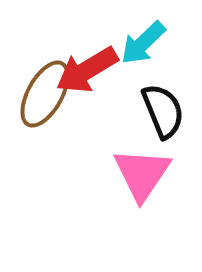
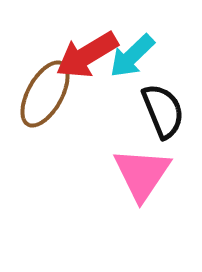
cyan arrow: moved 11 px left, 13 px down
red arrow: moved 15 px up
